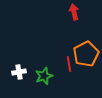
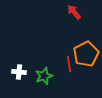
red arrow: rotated 28 degrees counterclockwise
white cross: rotated 16 degrees clockwise
